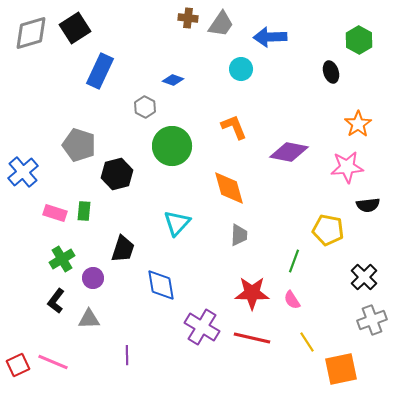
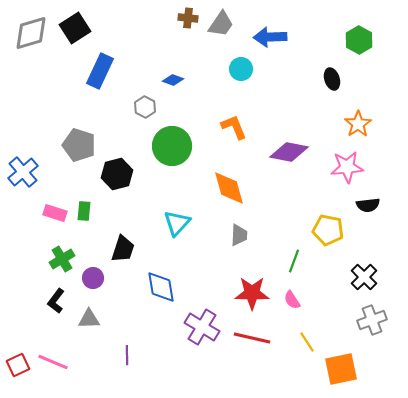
black ellipse at (331, 72): moved 1 px right, 7 px down
blue diamond at (161, 285): moved 2 px down
